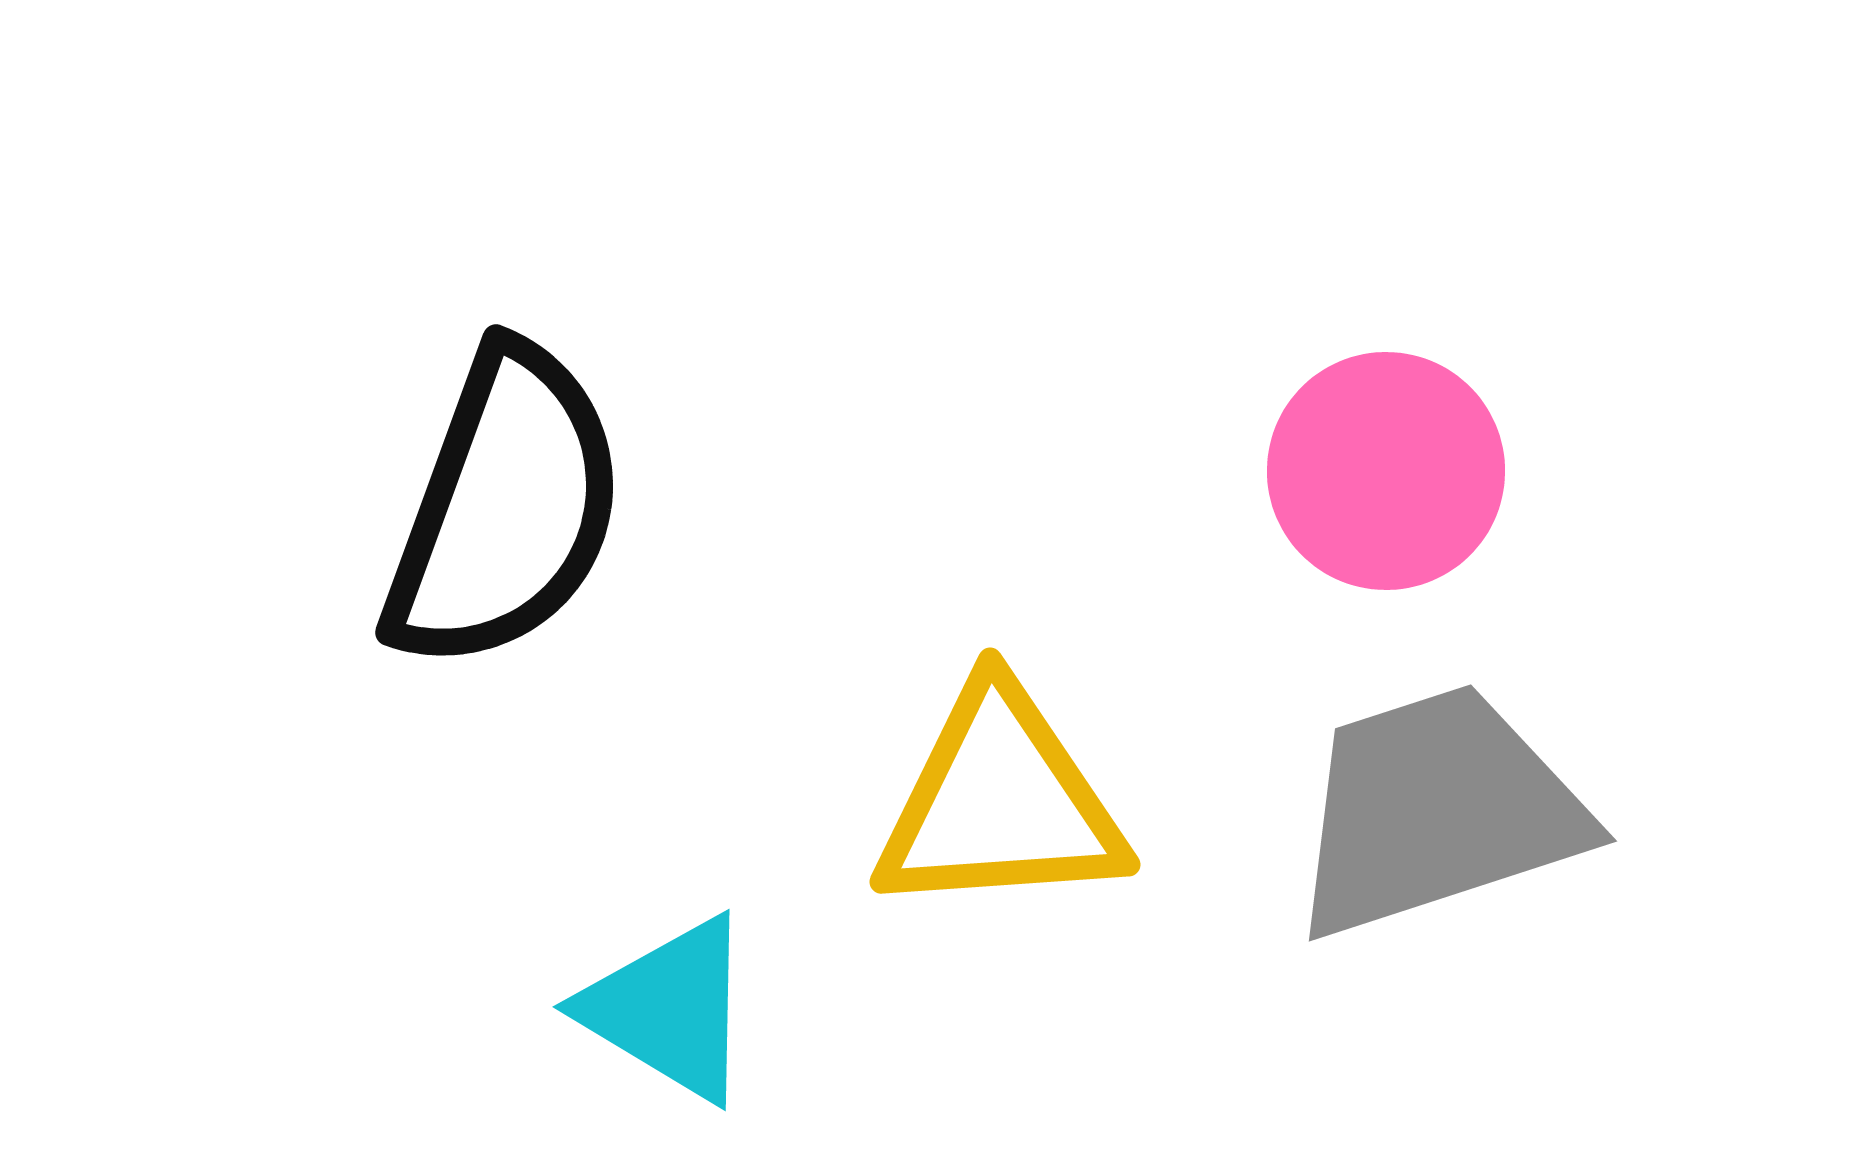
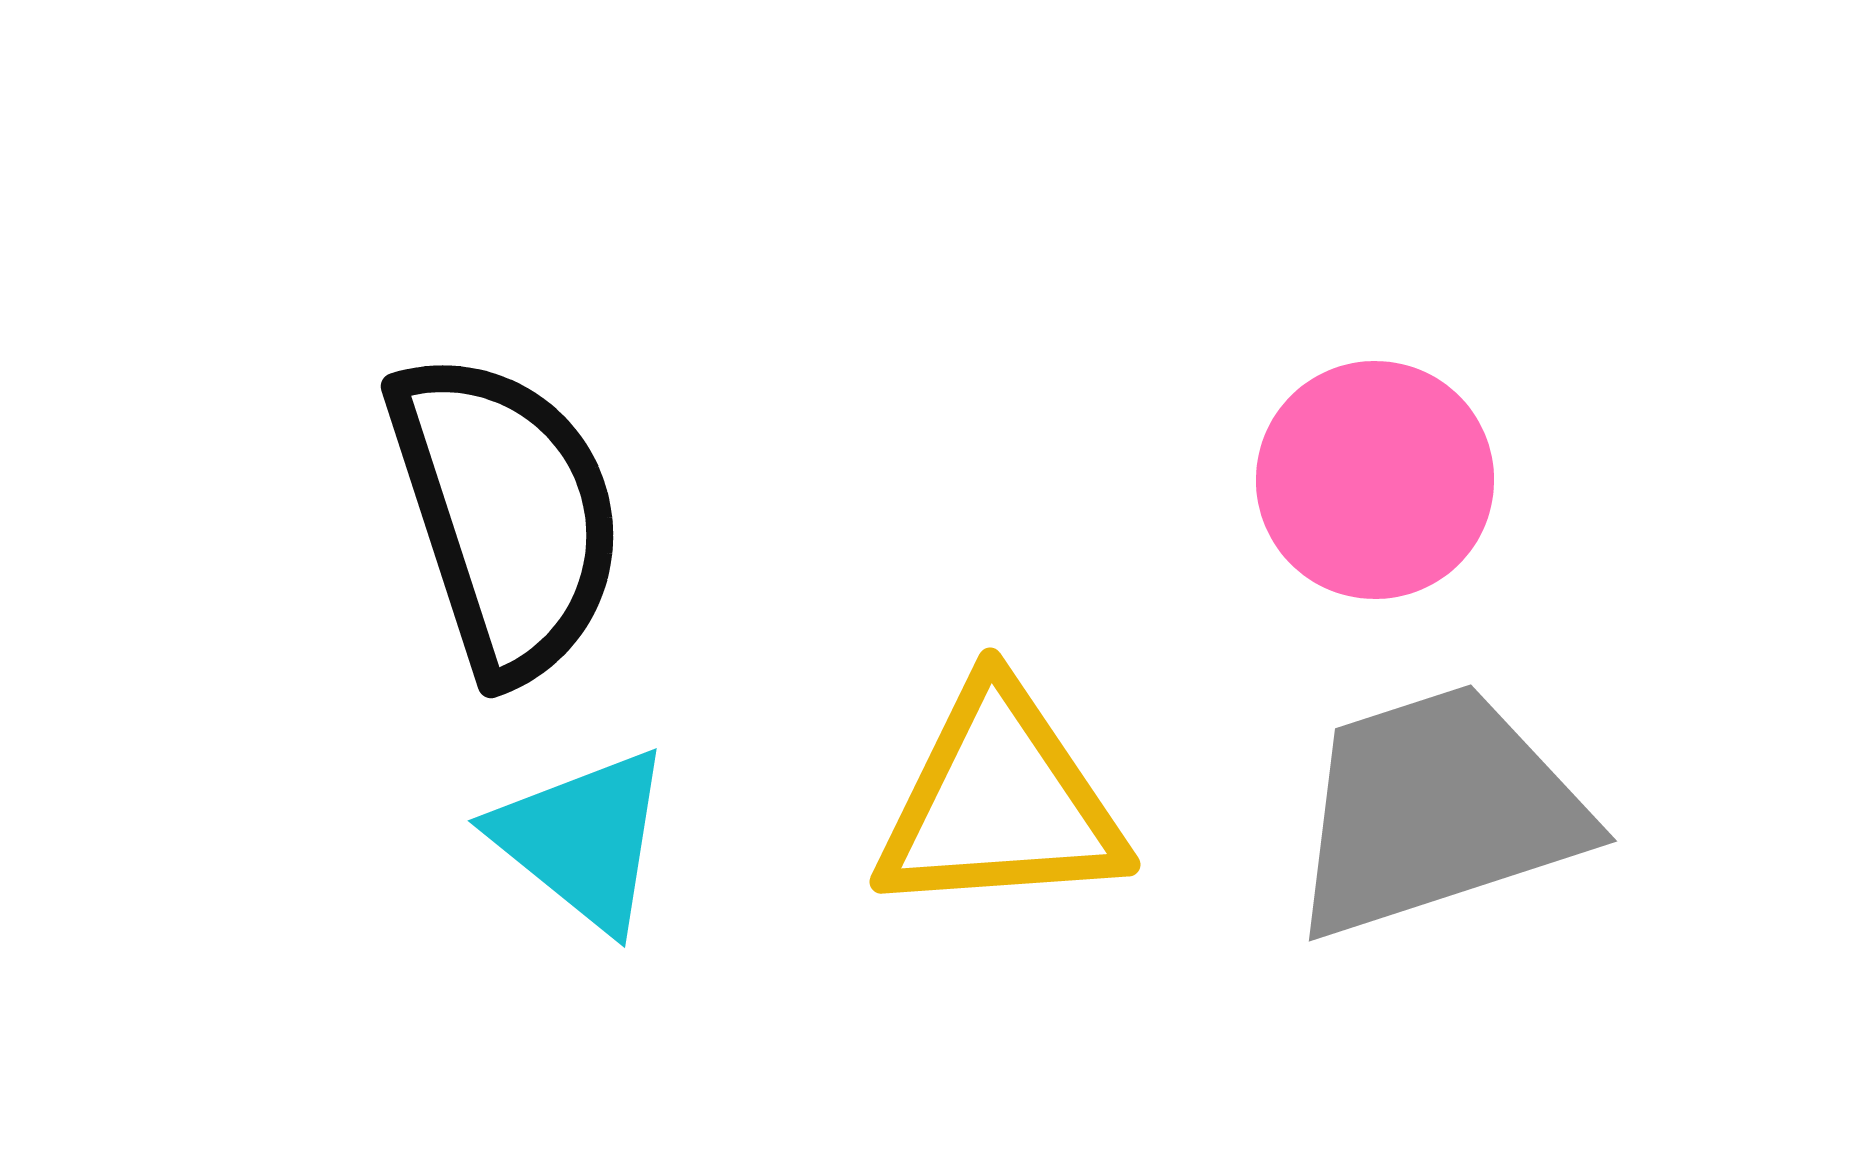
pink circle: moved 11 px left, 9 px down
black semicircle: moved 1 px right, 7 px down; rotated 38 degrees counterclockwise
cyan triangle: moved 86 px left, 170 px up; rotated 8 degrees clockwise
